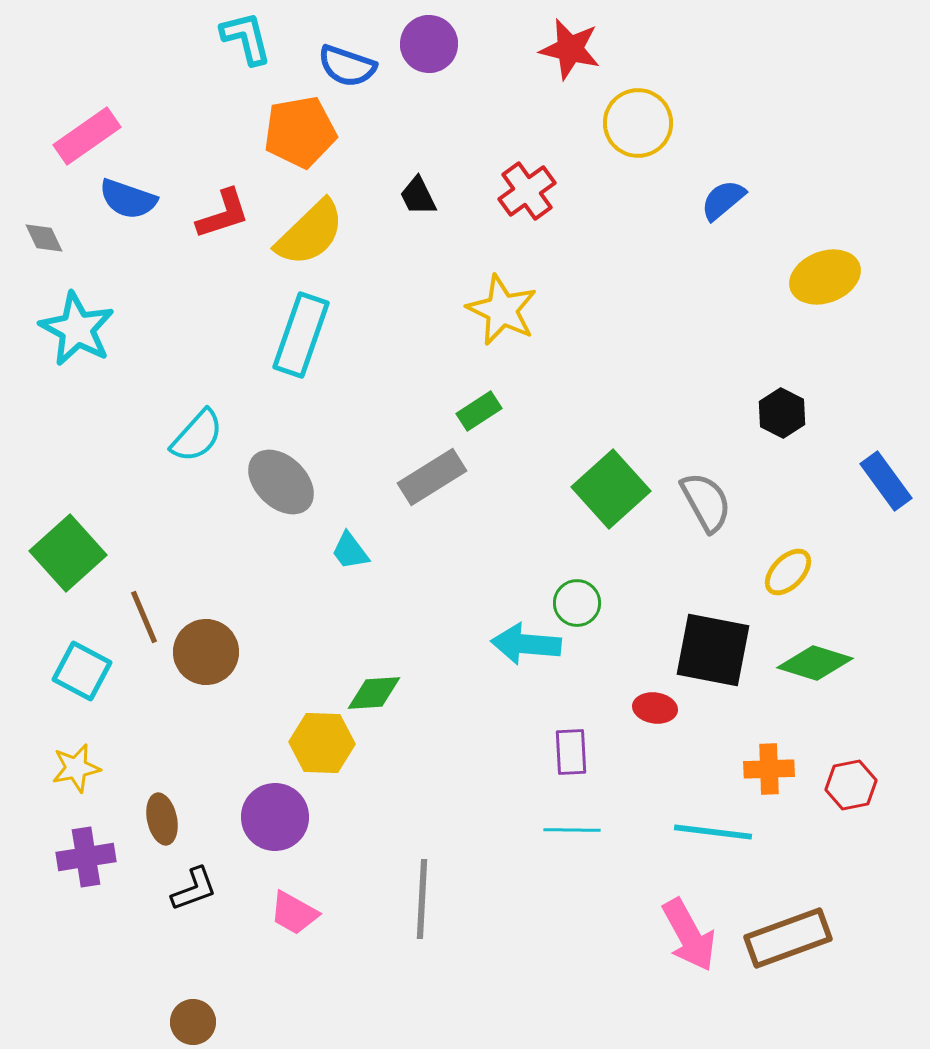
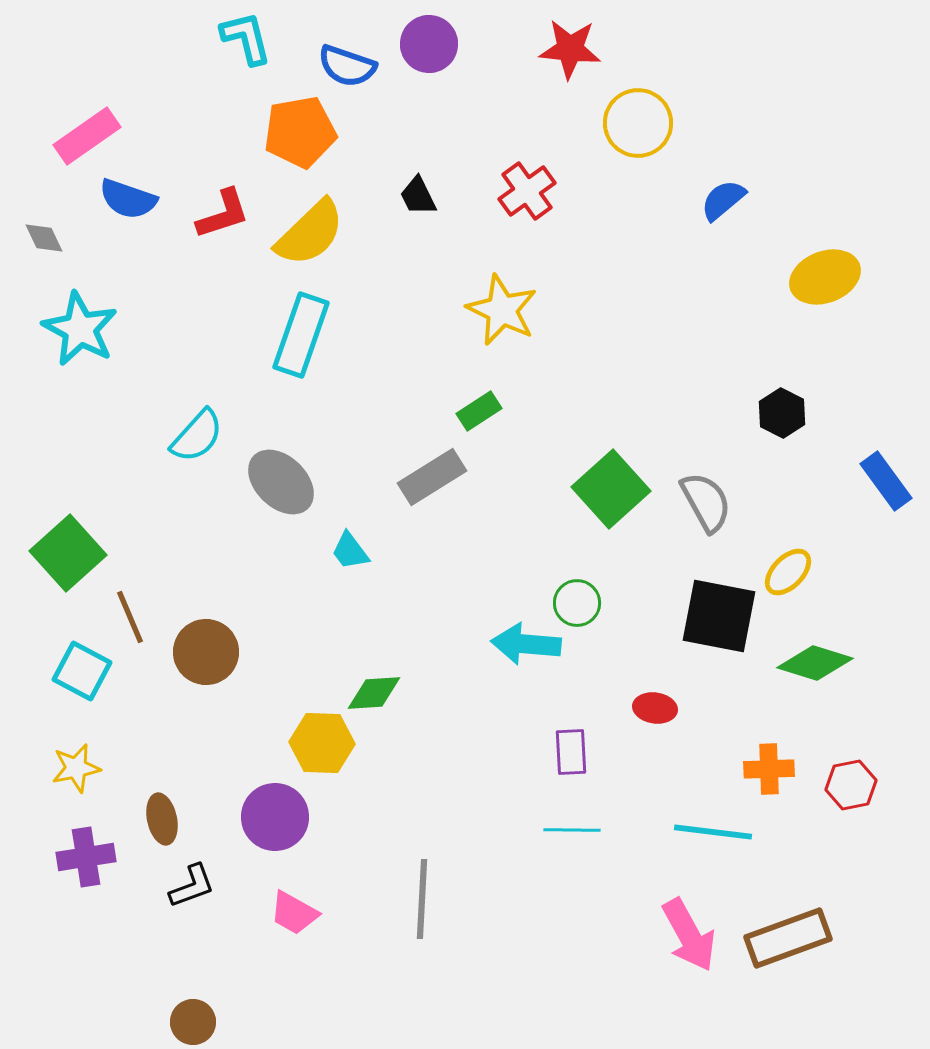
red star at (570, 49): rotated 8 degrees counterclockwise
cyan star at (77, 329): moved 3 px right
brown line at (144, 617): moved 14 px left
black square at (713, 650): moved 6 px right, 34 px up
black L-shape at (194, 889): moved 2 px left, 3 px up
